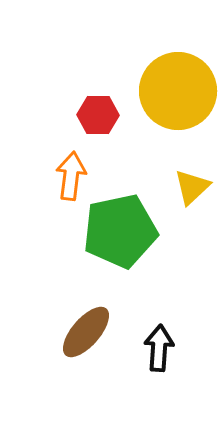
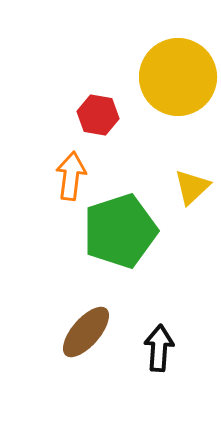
yellow circle: moved 14 px up
red hexagon: rotated 9 degrees clockwise
green pentagon: rotated 6 degrees counterclockwise
